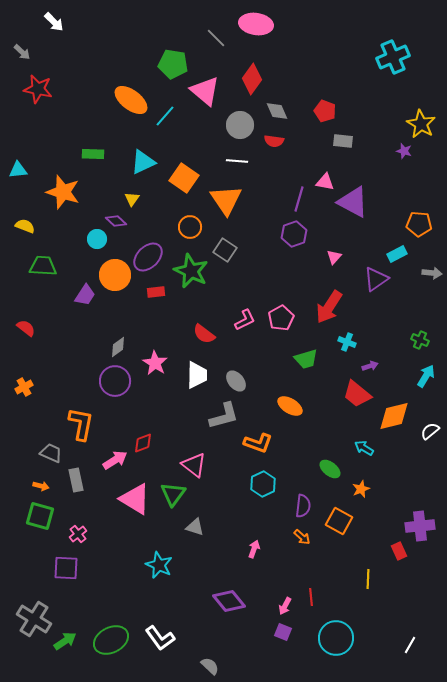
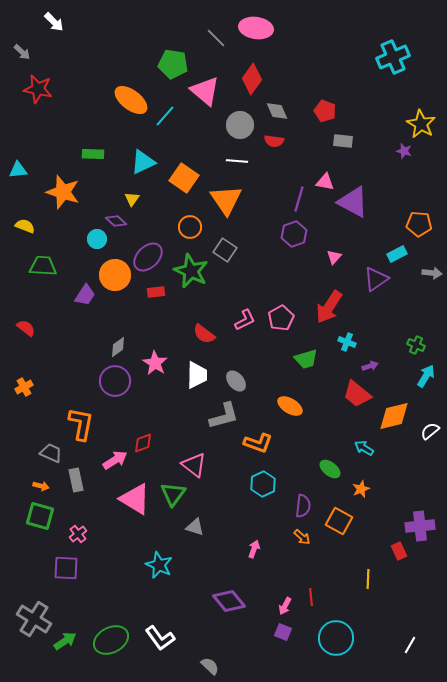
pink ellipse at (256, 24): moved 4 px down
green cross at (420, 340): moved 4 px left, 5 px down
